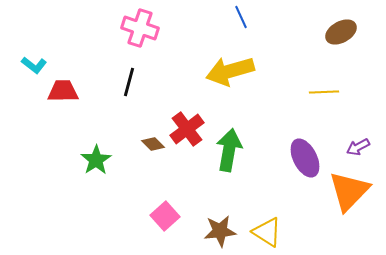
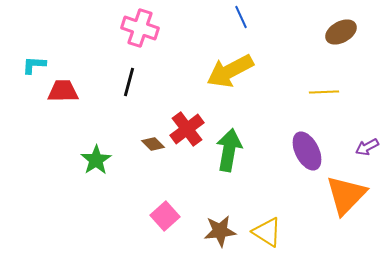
cyan L-shape: rotated 145 degrees clockwise
yellow arrow: rotated 12 degrees counterclockwise
purple arrow: moved 9 px right
purple ellipse: moved 2 px right, 7 px up
orange triangle: moved 3 px left, 4 px down
